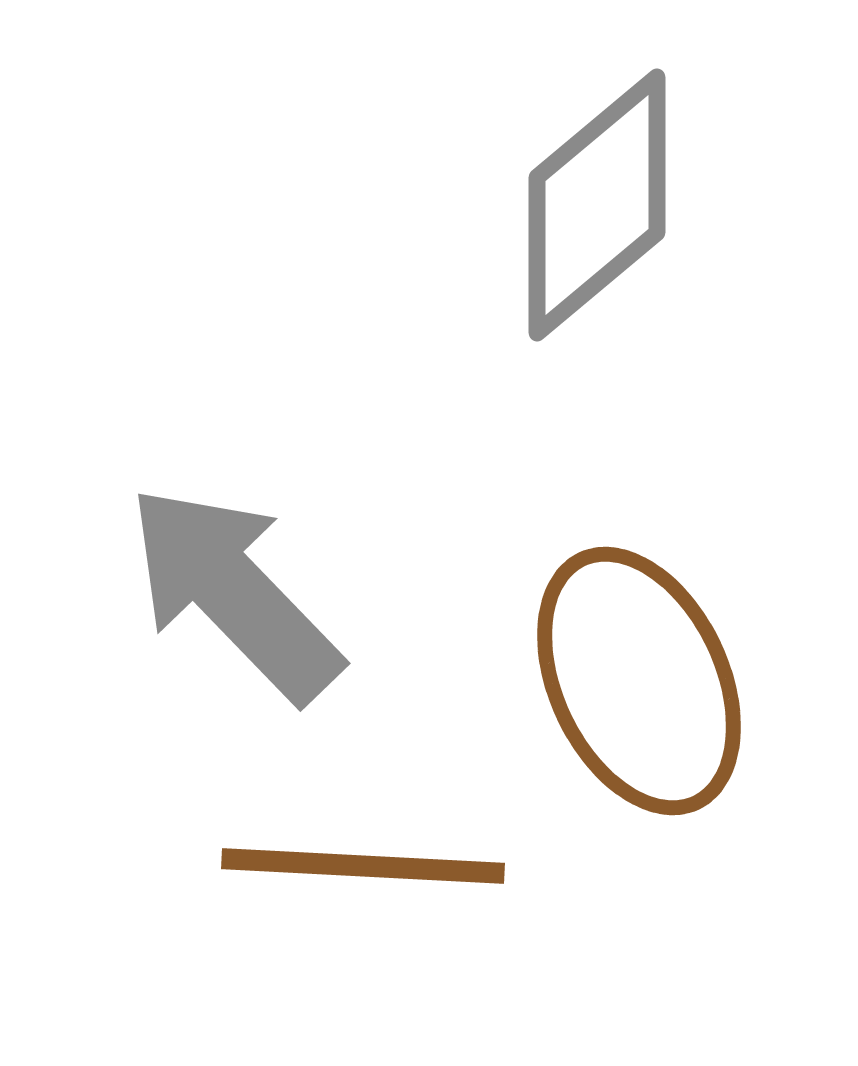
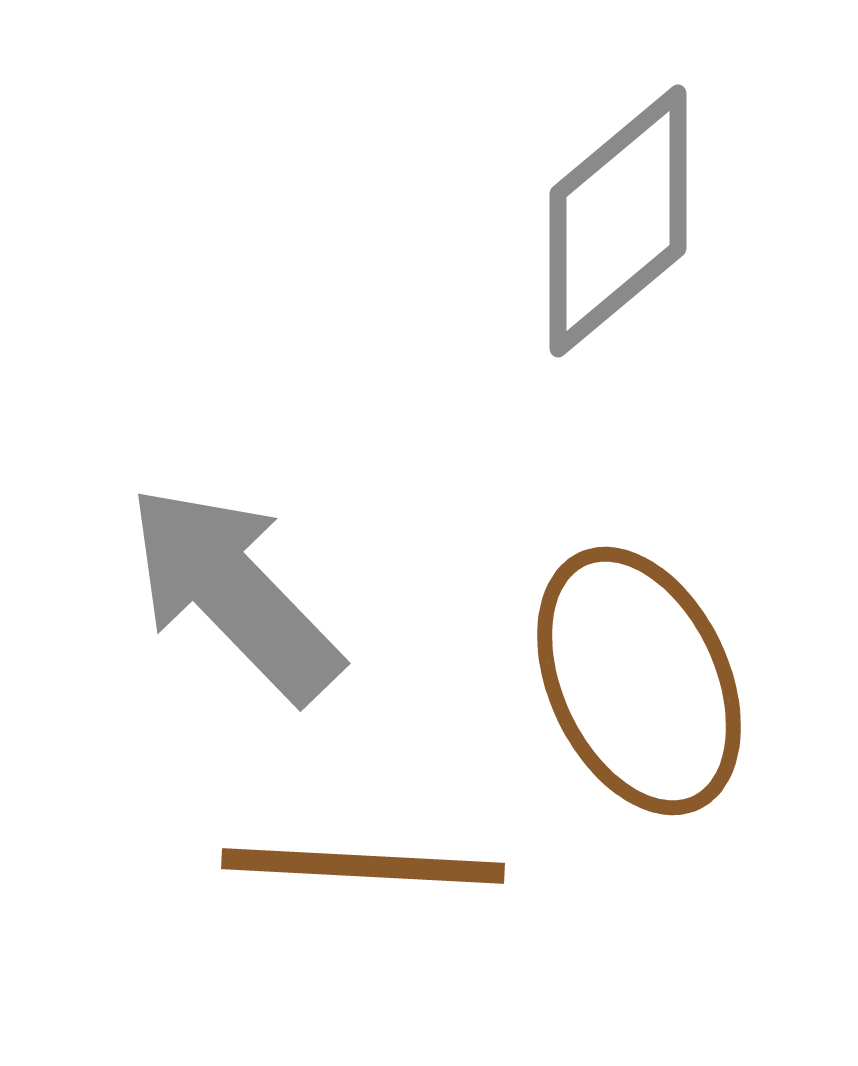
gray diamond: moved 21 px right, 16 px down
